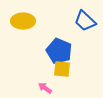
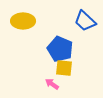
blue pentagon: moved 1 px right, 2 px up
yellow square: moved 2 px right, 1 px up
pink arrow: moved 7 px right, 4 px up
